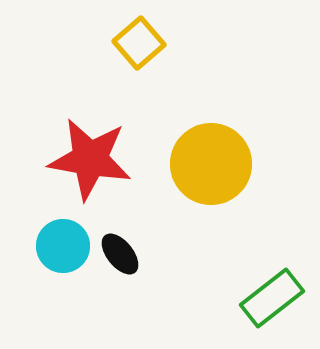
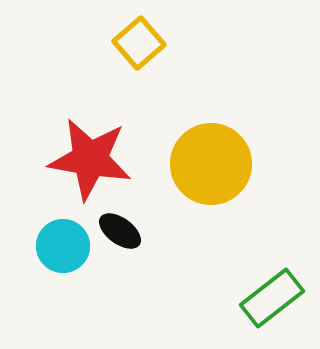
black ellipse: moved 23 px up; rotated 15 degrees counterclockwise
